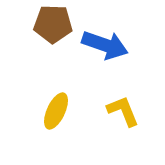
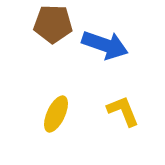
yellow ellipse: moved 3 px down
